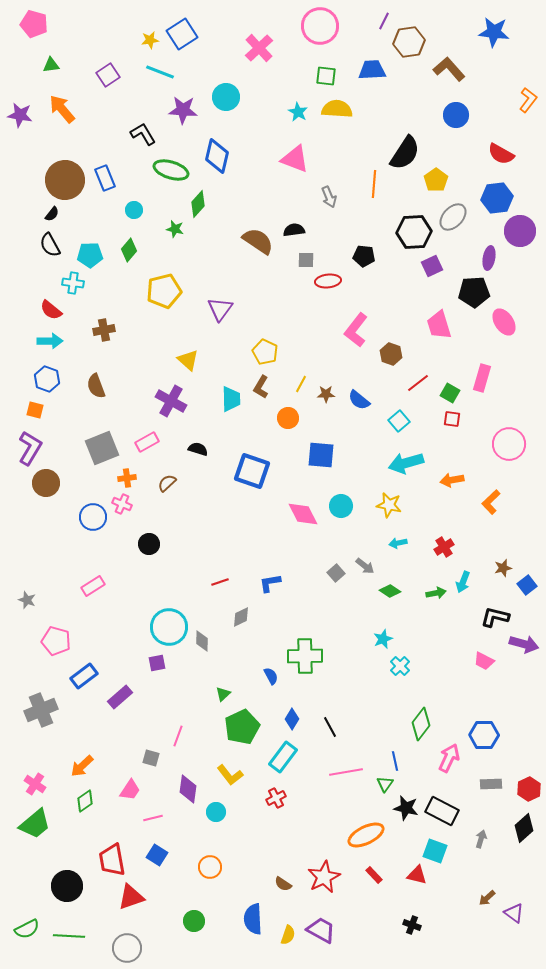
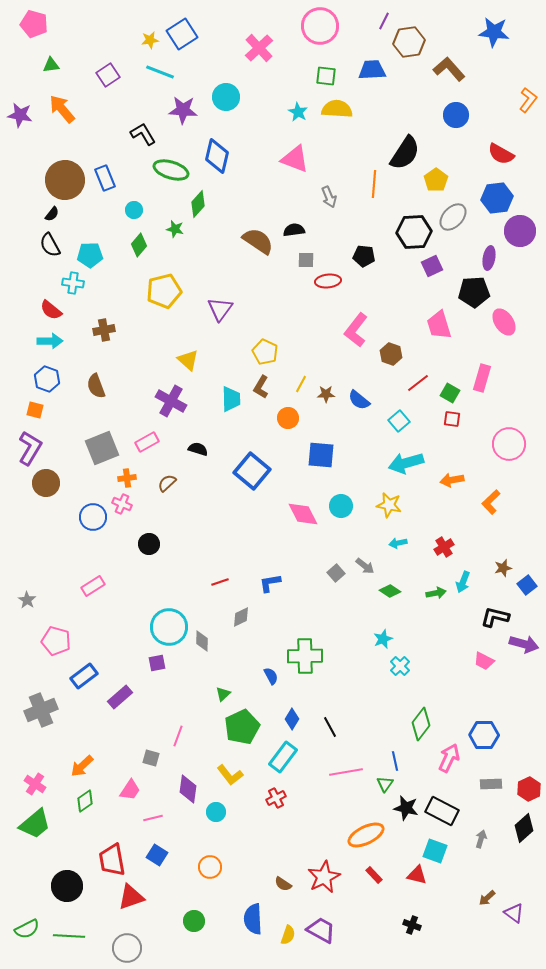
green diamond at (129, 250): moved 10 px right, 5 px up
blue square at (252, 471): rotated 21 degrees clockwise
gray star at (27, 600): rotated 12 degrees clockwise
